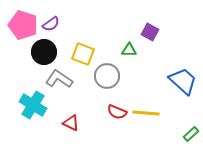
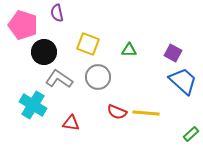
purple semicircle: moved 6 px right, 11 px up; rotated 114 degrees clockwise
purple square: moved 23 px right, 21 px down
yellow square: moved 5 px right, 10 px up
gray circle: moved 9 px left, 1 px down
red triangle: rotated 18 degrees counterclockwise
